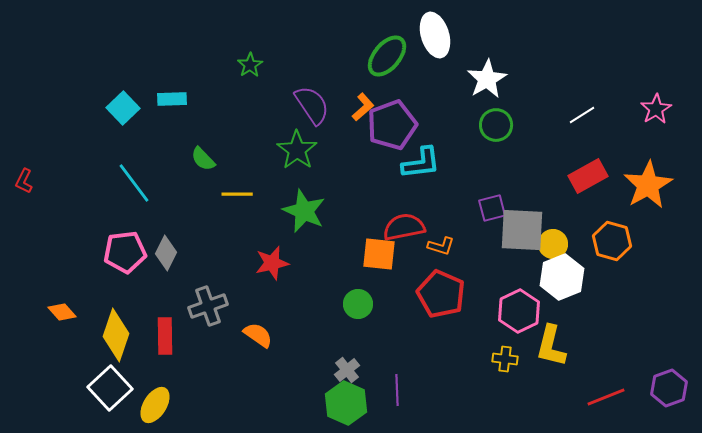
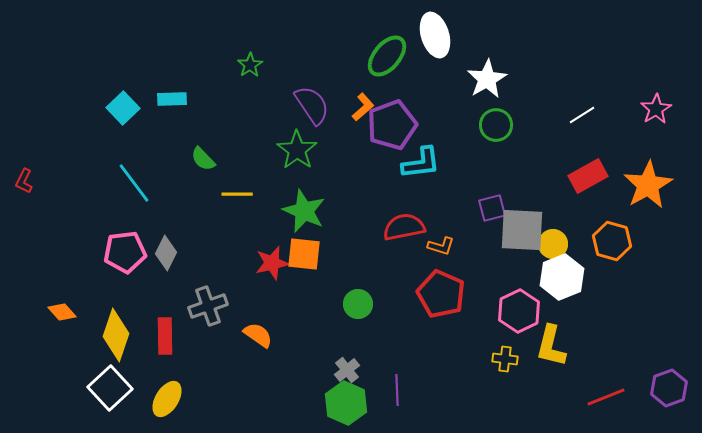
orange square at (379, 254): moved 75 px left
yellow ellipse at (155, 405): moved 12 px right, 6 px up
